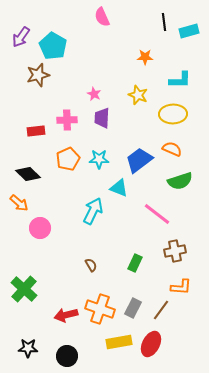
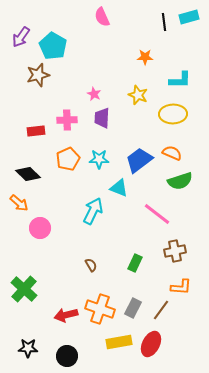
cyan rectangle: moved 14 px up
orange semicircle: moved 4 px down
